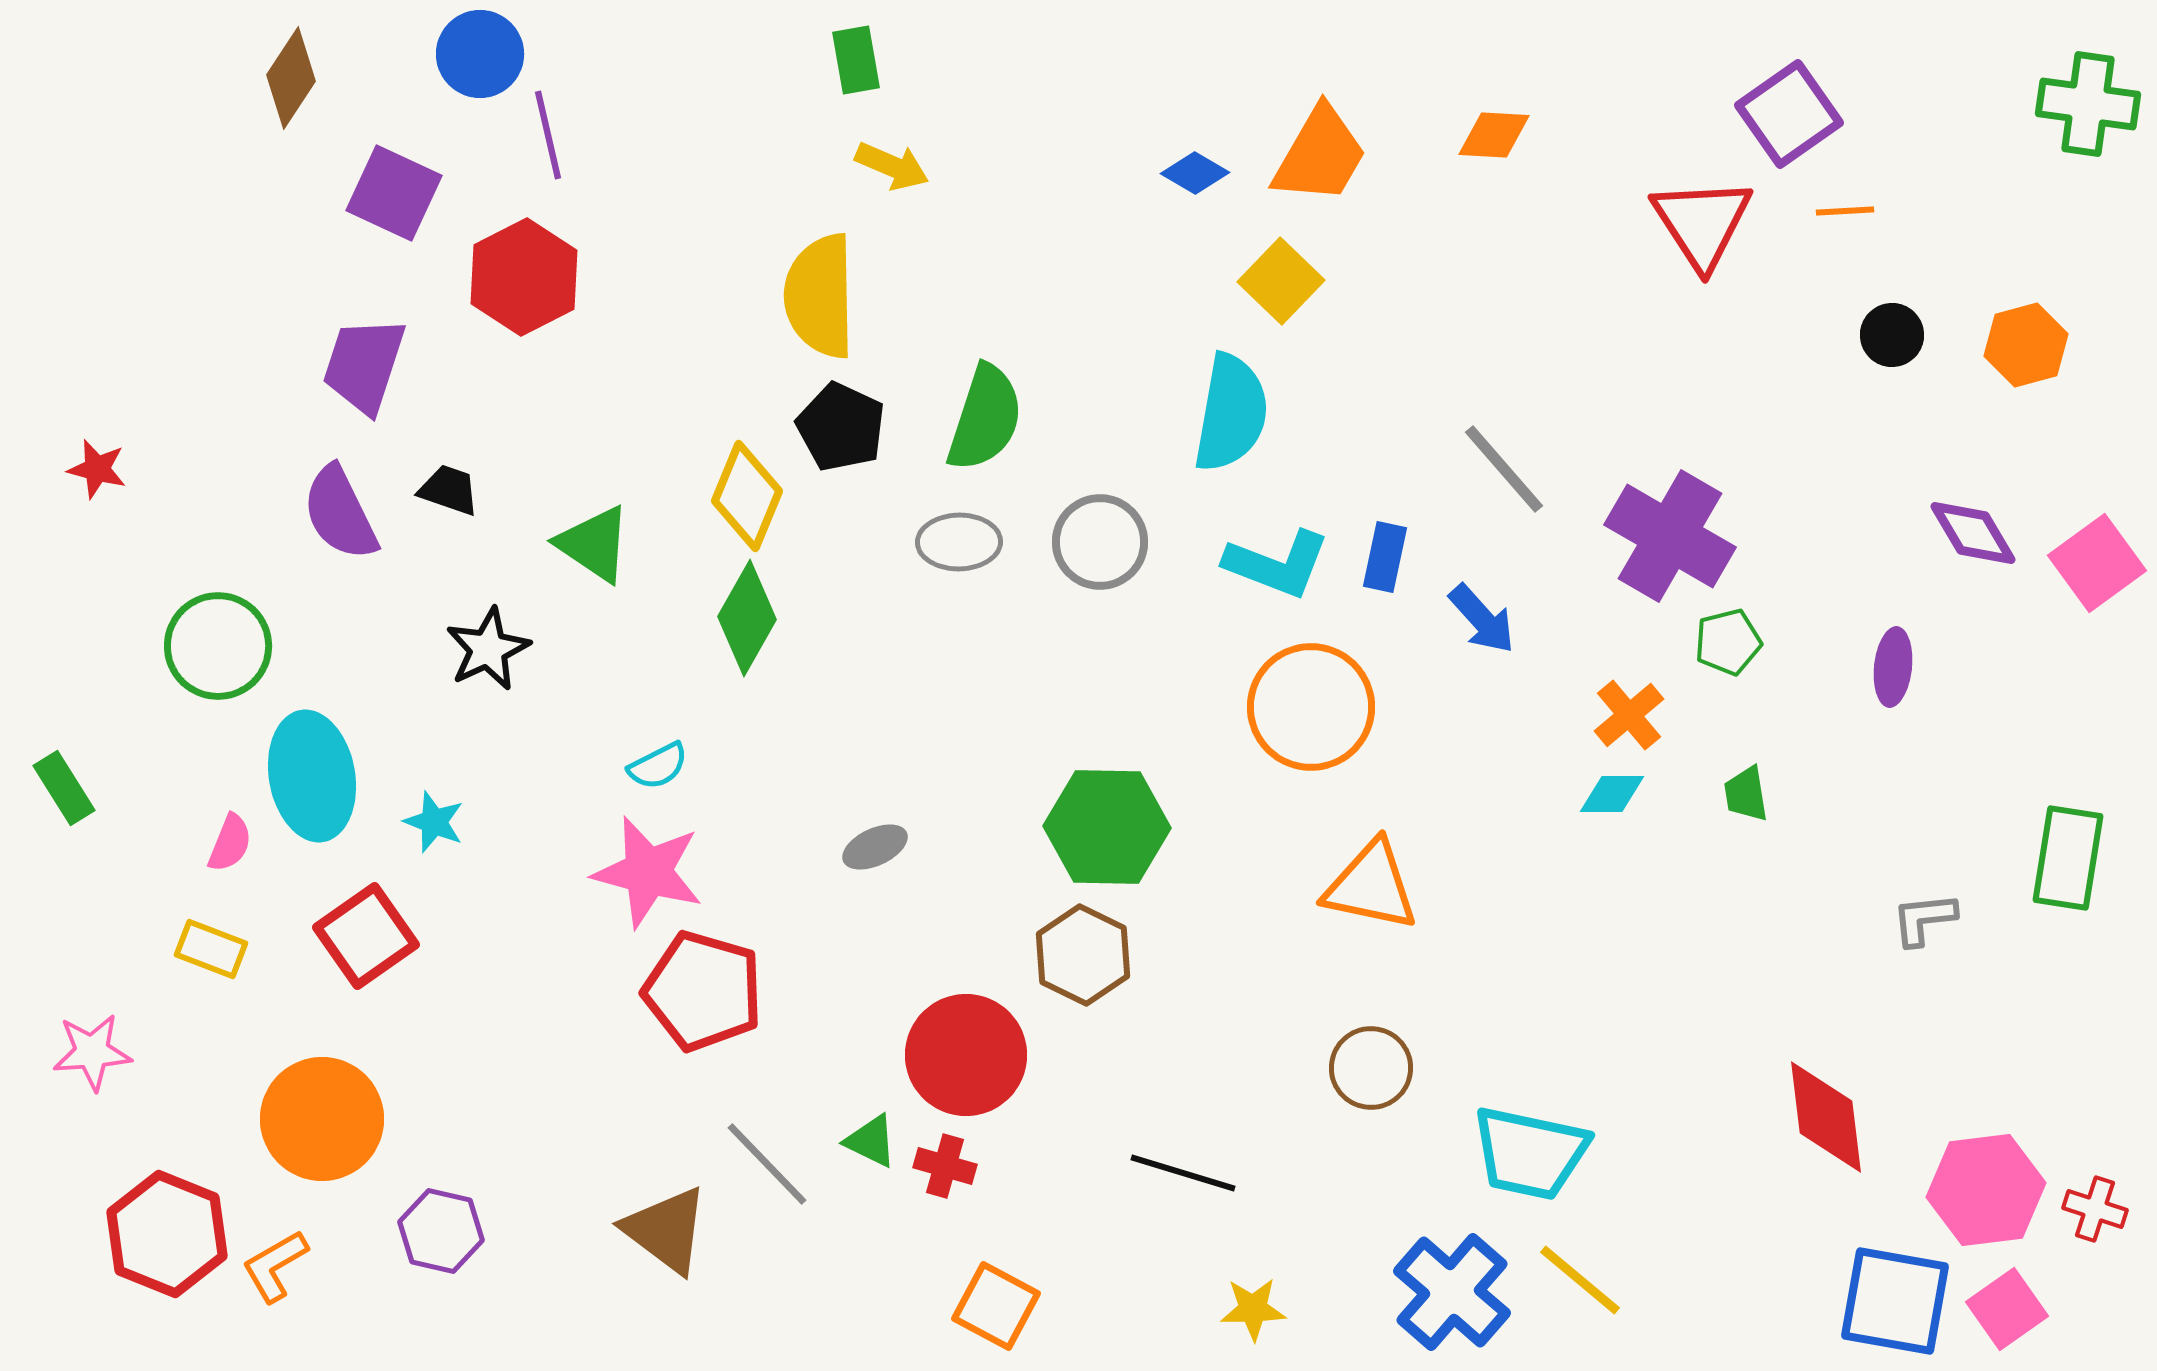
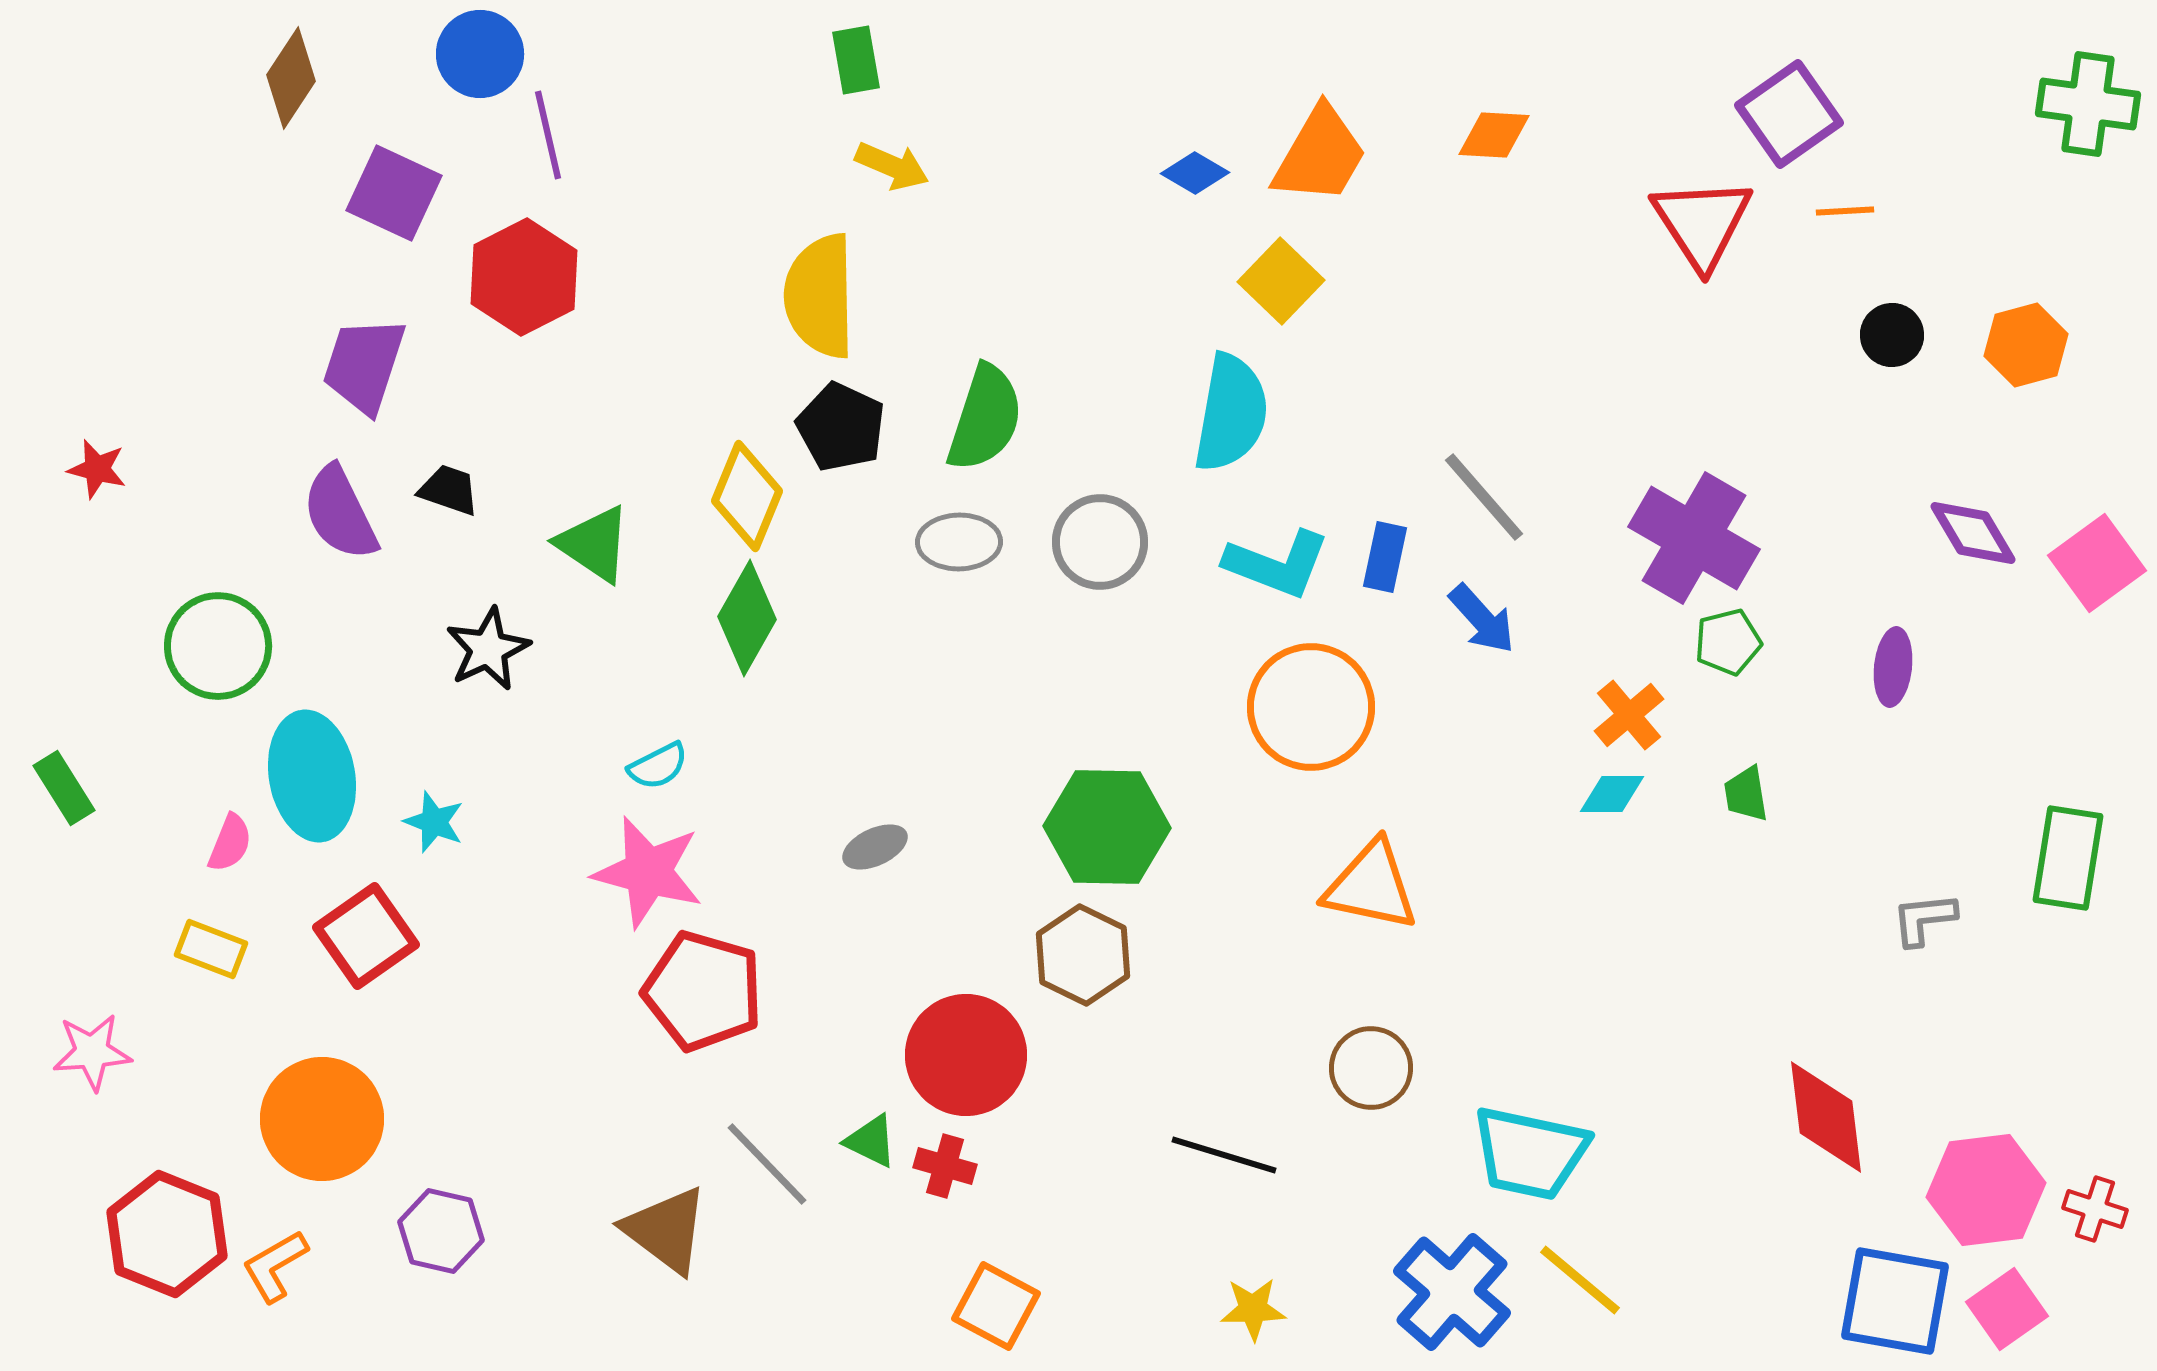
gray line at (1504, 469): moved 20 px left, 28 px down
purple cross at (1670, 536): moved 24 px right, 2 px down
black line at (1183, 1173): moved 41 px right, 18 px up
